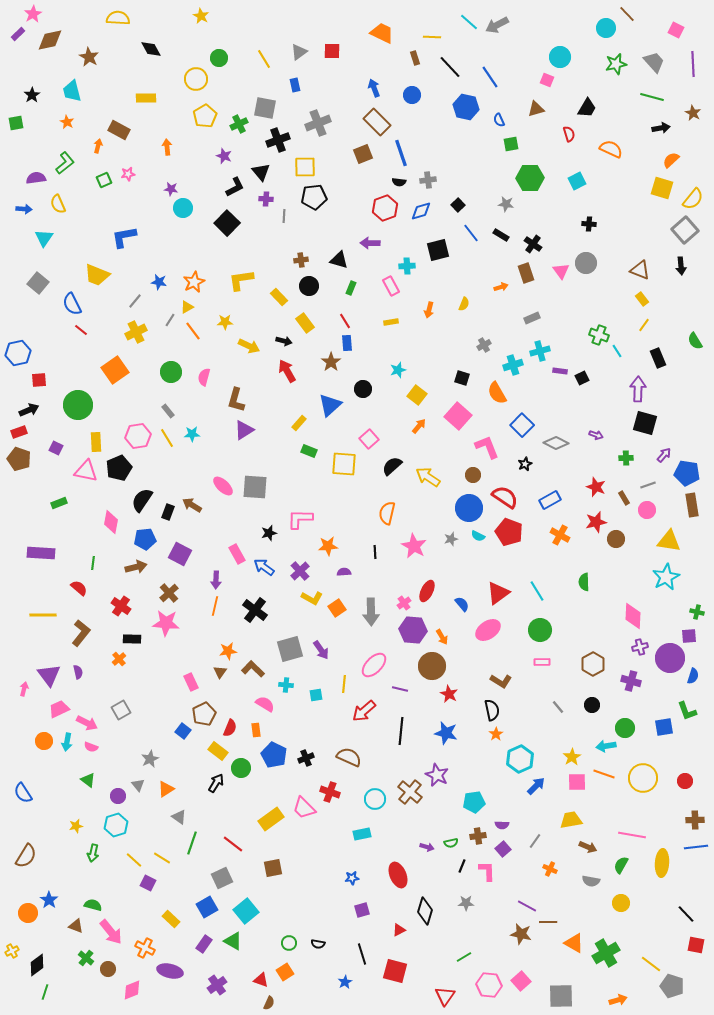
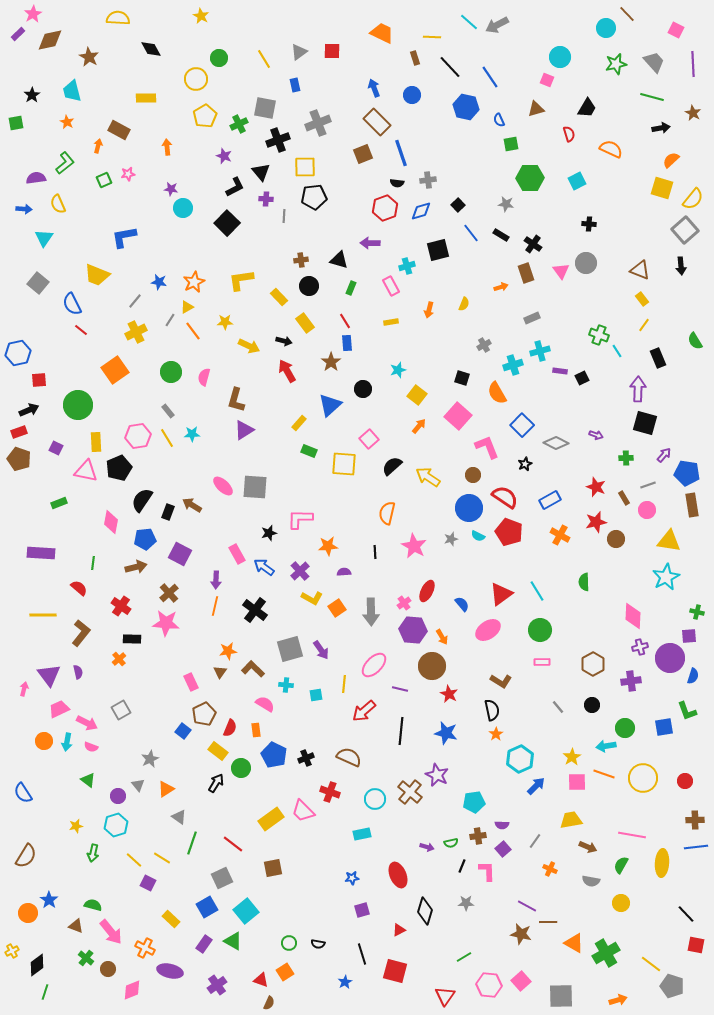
black semicircle at (399, 182): moved 2 px left, 1 px down
cyan cross at (407, 266): rotated 14 degrees counterclockwise
red triangle at (498, 593): moved 3 px right, 1 px down
purple cross at (631, 681): rotated 24 degrees counterclockwise
pink trapezoid at (304, 808): moved 1 px left, 3 px down
